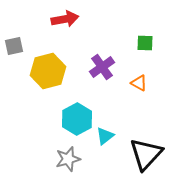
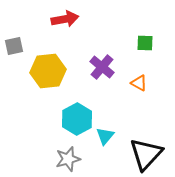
purple cross: rotated 15 degrees counterclockwise
yellow hexagon: rotated 8 degrees clockwise
cyan triangle: rotated 12 degrees counterclockwise
